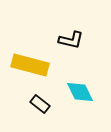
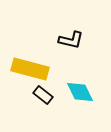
yellow rectangle: moved 4 px down
black rectangle: moved 3 px right, 9 px up
